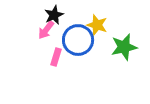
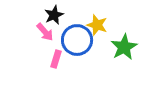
pink arrow: moved 1 px left, 2 px down; rotated 78 degrees counterclockwise
blue circle: moved 1 px left
green star: rotated 16 degrees counterclockwise
pink rectangle: moved 2 px down
